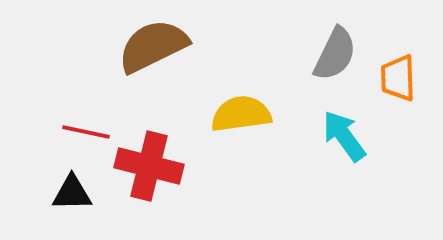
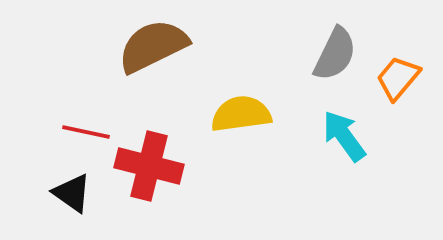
orange trapezoid: rotated 42 degrees clockwise
black triangle: rotated 36 degrees clockwise
